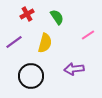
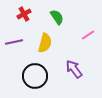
red cross: moved 3 px left
purple line: rotated 24 degrees clockwise
purple arrow: rotated 60 degrees clockwise
black circle: moved 4 px right
